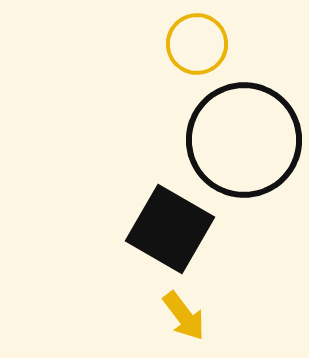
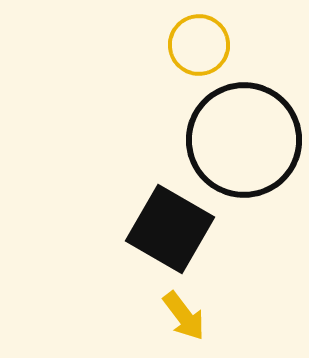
yellow circle: moved 2 px right, 1 px down
